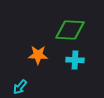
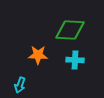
cyan arrow: moved 2 px up; rotated 21 degrees counterclockwise
